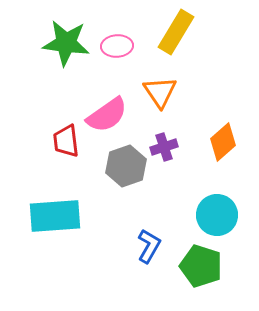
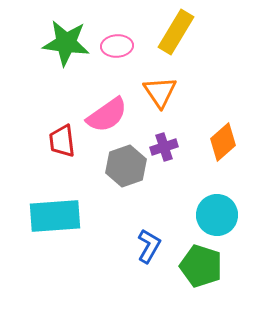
red trapezoid: moved 4 px left
